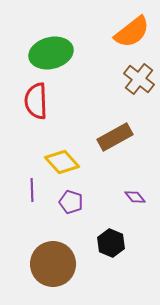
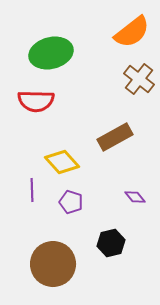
red semicircle: rotated 87 degrees counterclockwise
black hexagon: rotated 24 degrees clockwise
